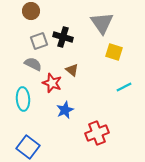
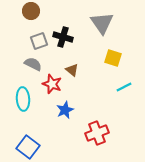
yellow square: moved 1 px left, 6 px down
red star: moved 1 px down
